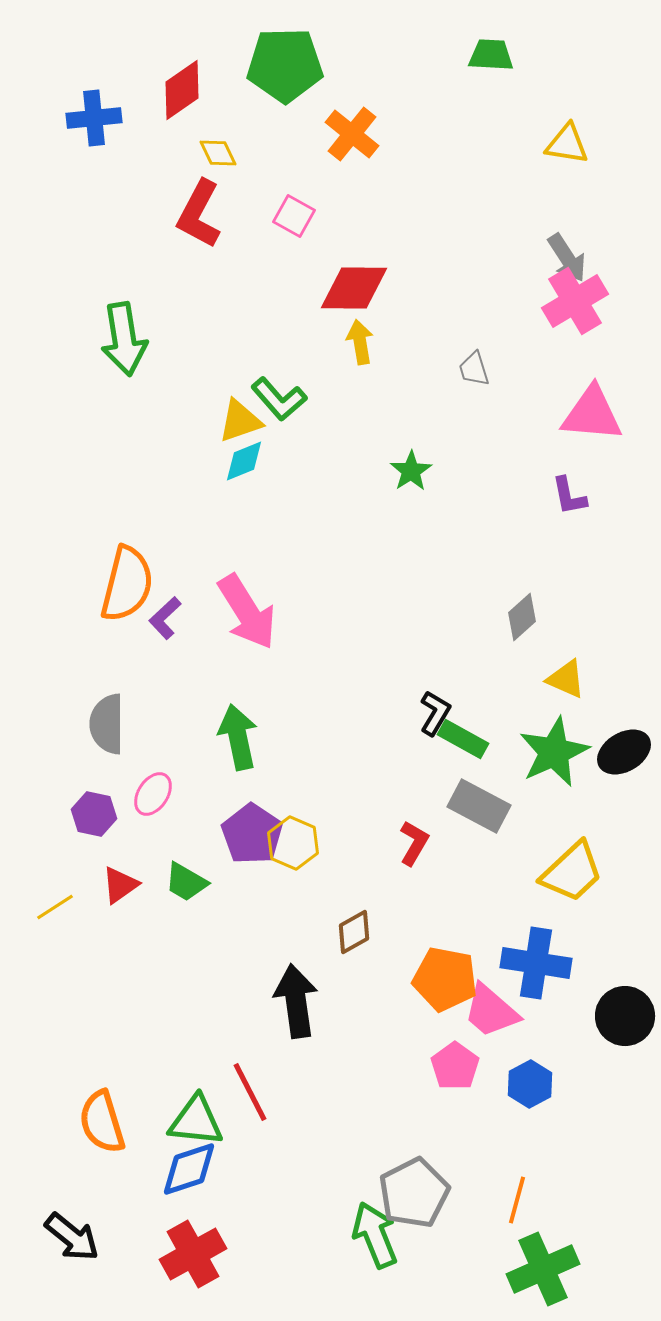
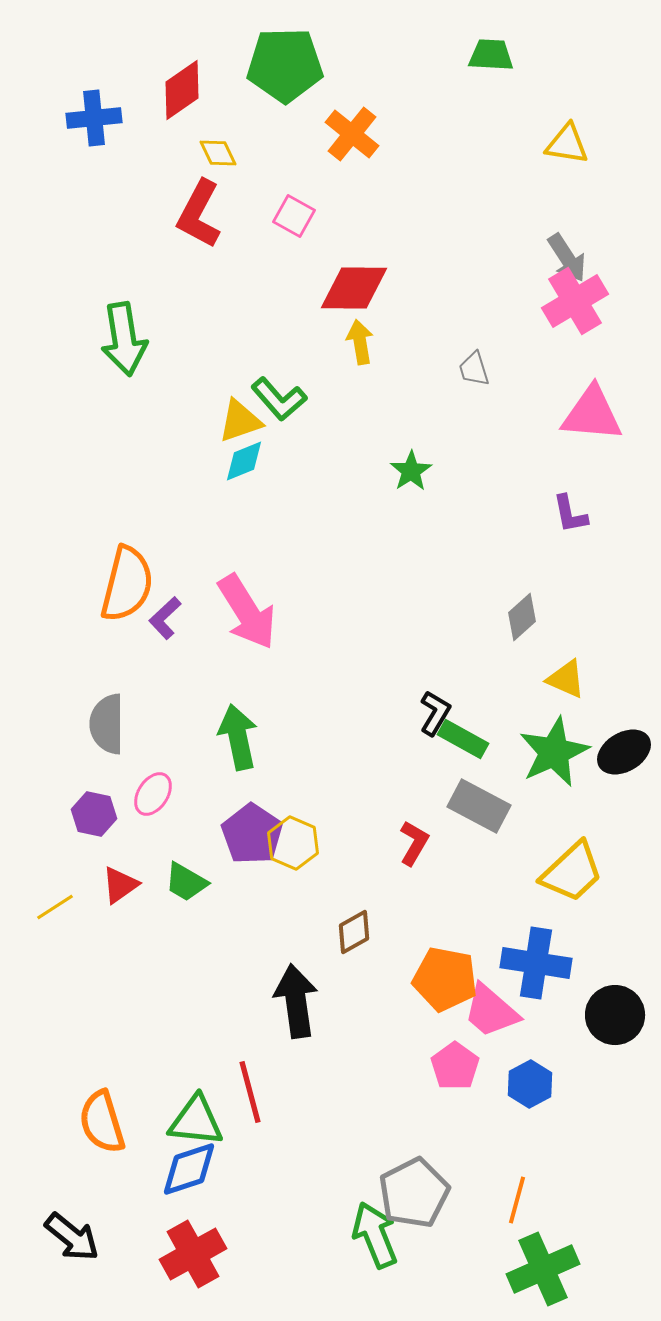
purple L-shape at (569, 496): moved 1 px right, 18 px down
black circle at (625, 1016): moved 10 px left, 1 px up
red line at (250, 1092): rotated 12 degrees clockwise
